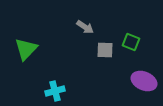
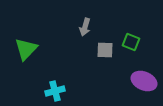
gray arrow: rotated 72 degrees clockwise
